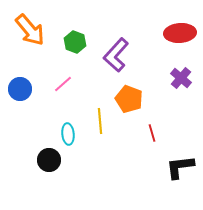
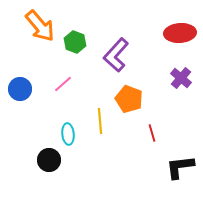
orange arrow: moved 10 px right, 4 px up
